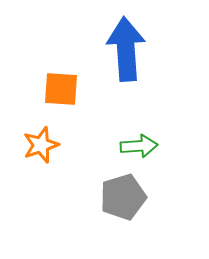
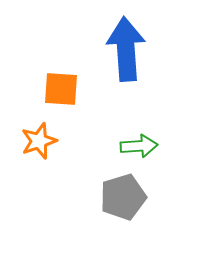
orange star: moved 2 px left, 4 px up
